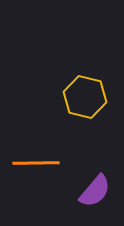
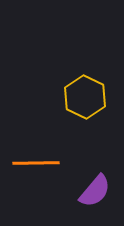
yellow hexagon: rotated 12 degrees clockwise
